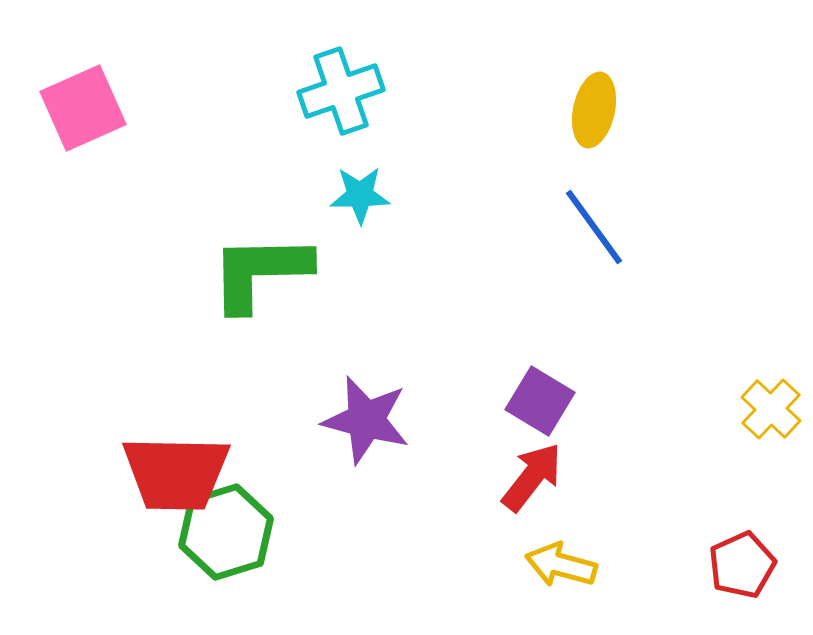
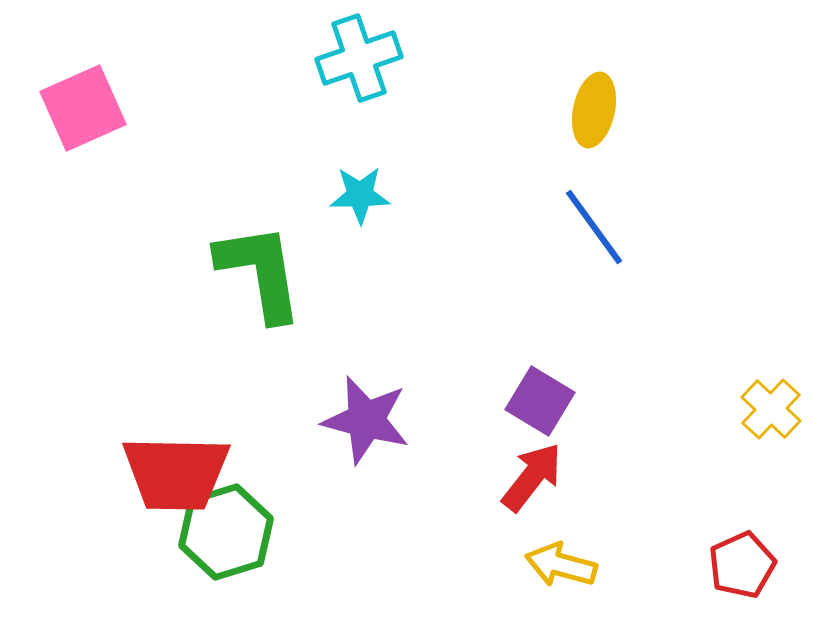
cyan cross: moved 18 px right, 33 px up
green L-shape: rotated 82 degrees clockwise
